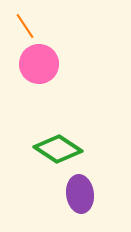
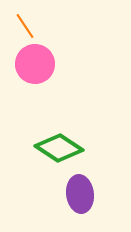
pink circle: moved 4 px left
green diamond: moved 1 px right, 1 px up
